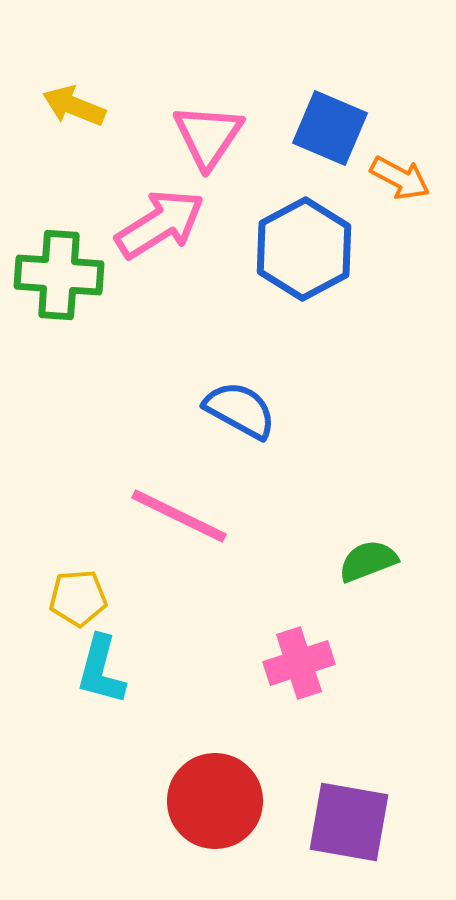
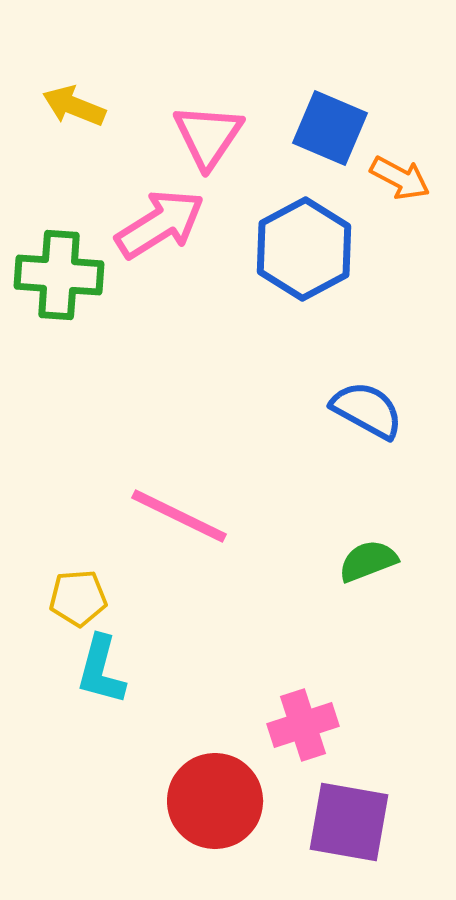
blue semicircle: moved 127 px right
pink cross: moved 4 px right, 62 px down
